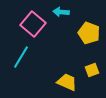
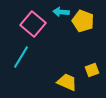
yellow pentagon: moved 6 px left, 12 px up
